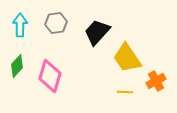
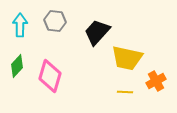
gray hexagon: moved 1 px left, 2 px up; rotated 15 degrees clockwise
yellow trapezoid: rotated 44 degrees counterclockwise
